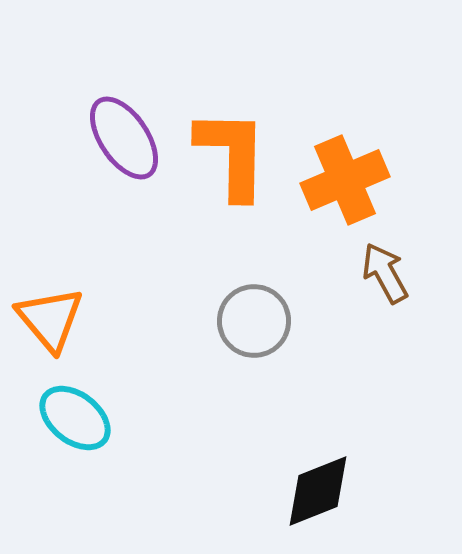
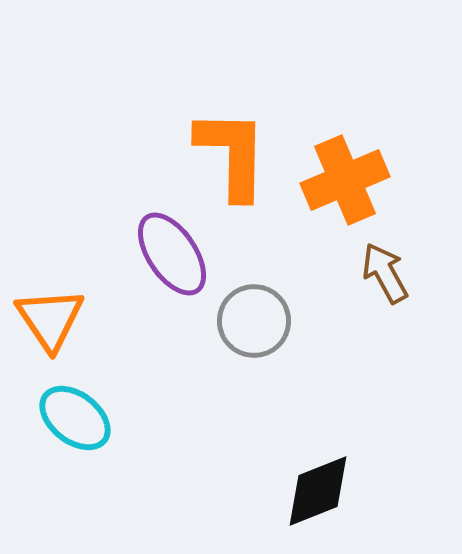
purple ellipse: moved 48 px right, 116 px down
orange triangle: rotated 6 degrees clockwise
